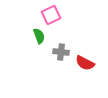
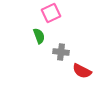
pink square: moved 2 px up
red semicircle: moved 3 px left, 8 px down
